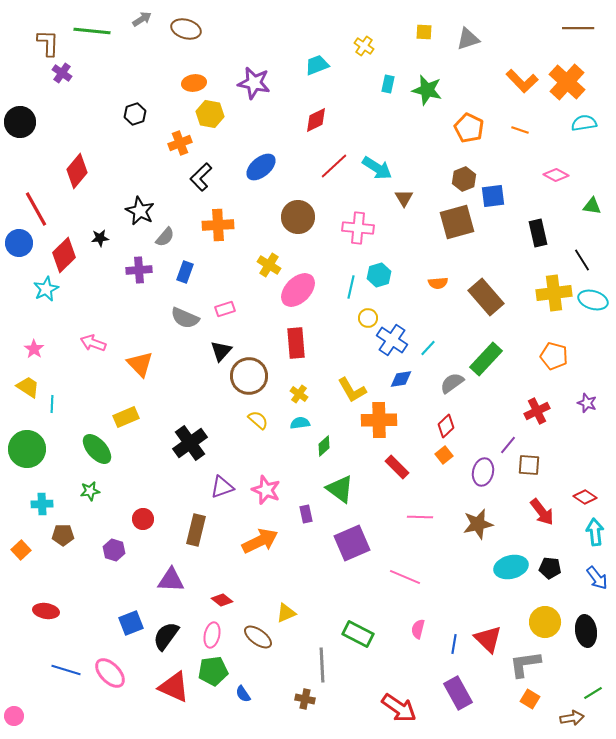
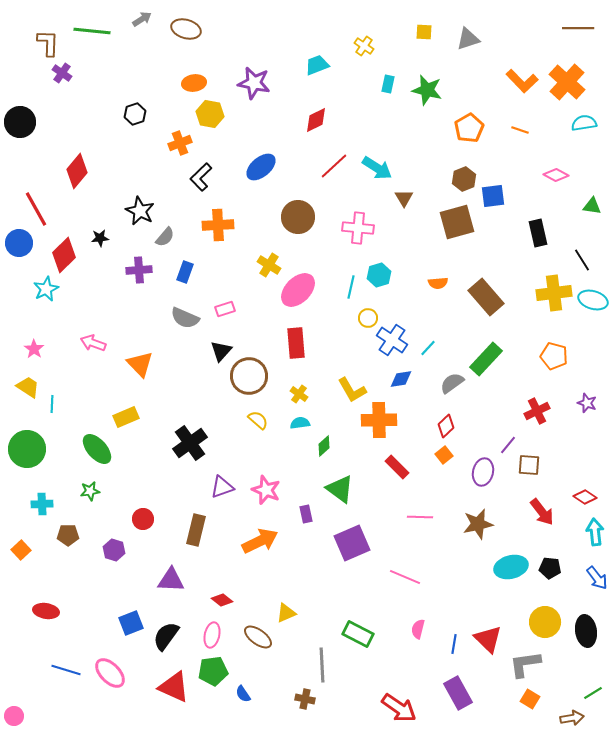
orange pentagon at (469, 128): rotated 16 degrees clockwise
brown pentagon at (63, 535): moved 5 px right
